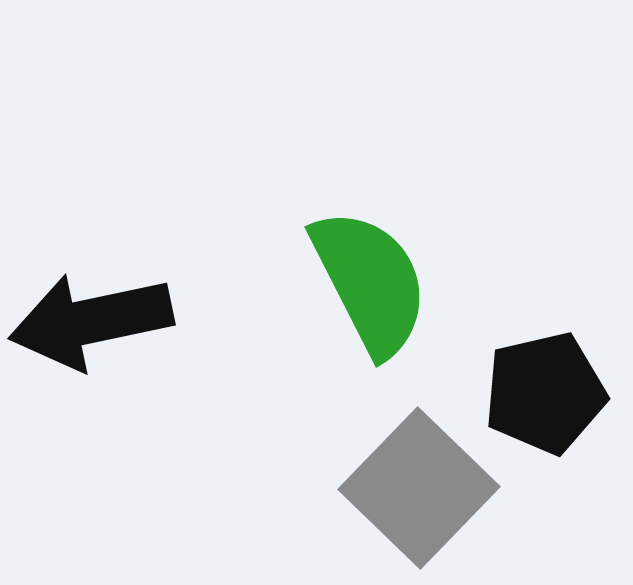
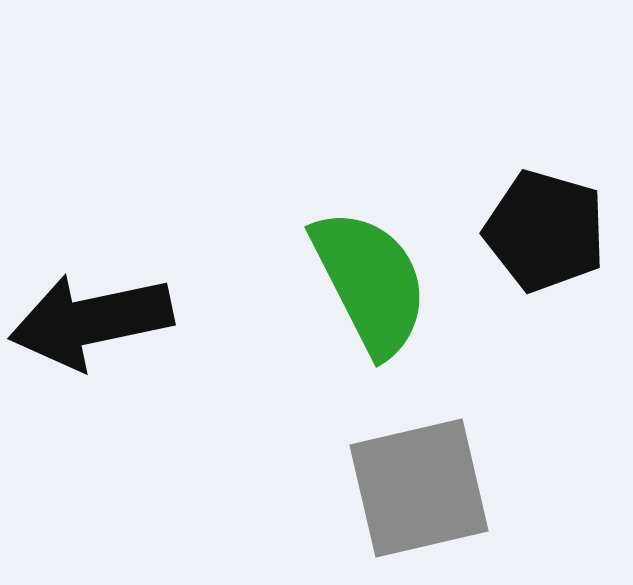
black pentagon: moved 162 px up; rotated 29 degrees clockwise
gray square: rotated 33 degrees clockwise
